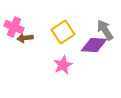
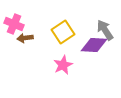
pink cross: moved 3 px up
